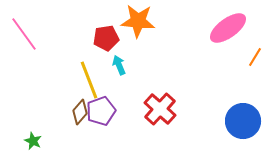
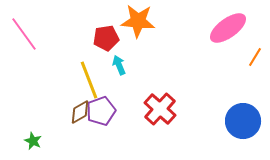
brown diamond: rotated 20 degrees clockwise
